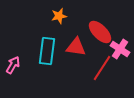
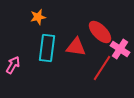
orange star: moved 21 px left, 1 px down
cyan rectangle: moved 3 px up
